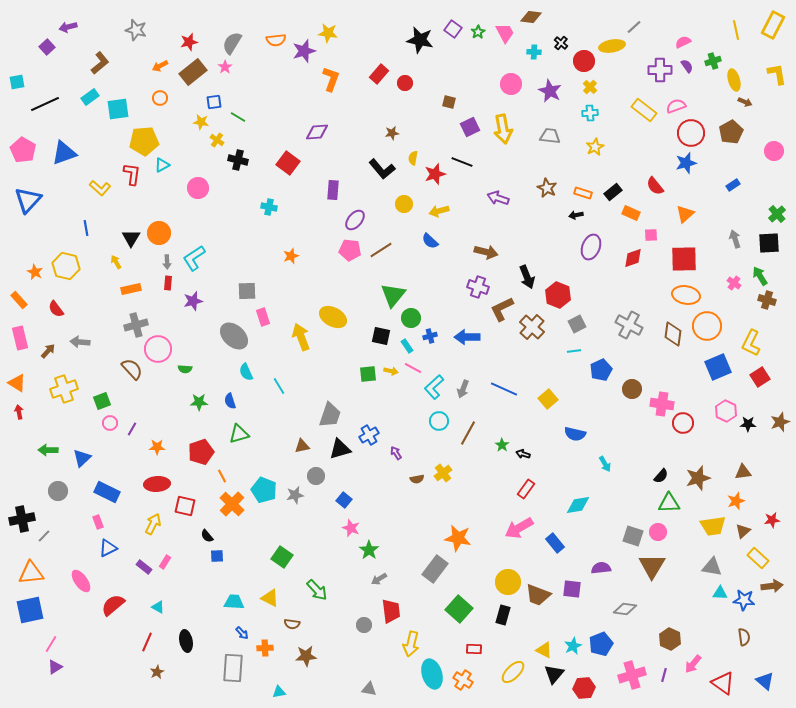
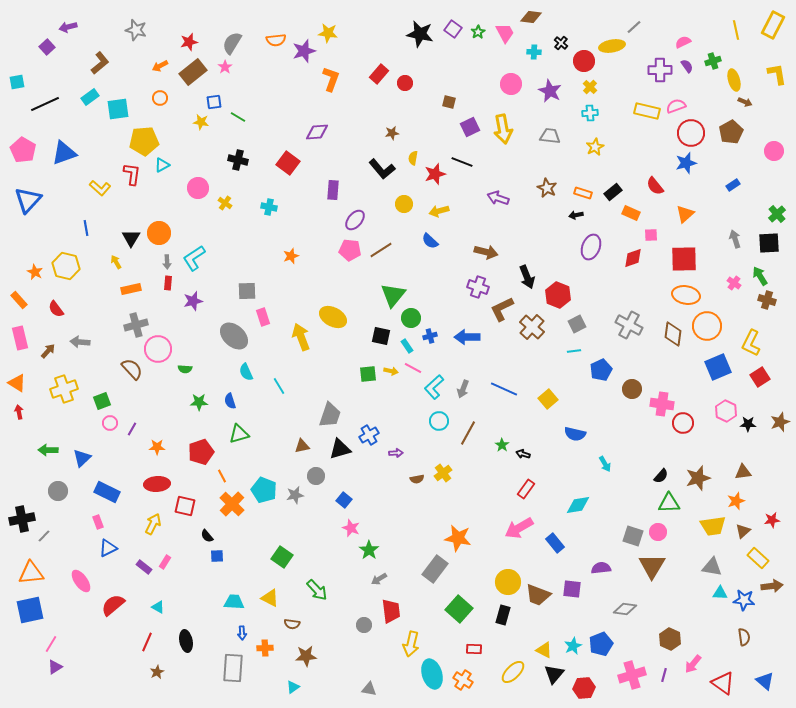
black star at (420, 40): moved 6 px up
yellow rectangle at (644, 110): moved 3 px right, 1 px down; rotated 25 degrees counterclockwise
yellow cross at (217, 140): moved 8 px right, 63 px down
purple arrow at (396, 453): rotated 120 degrees clockwise
blue arrow at (242, 633): rotated 40 degrees clockwise
cyan triangle at (279, 692): moved 14 px right, 5 px up; rotated 24 degrees counterclockwise
